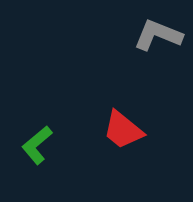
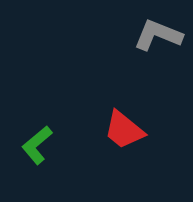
red trapezoid: moved 1 px right
